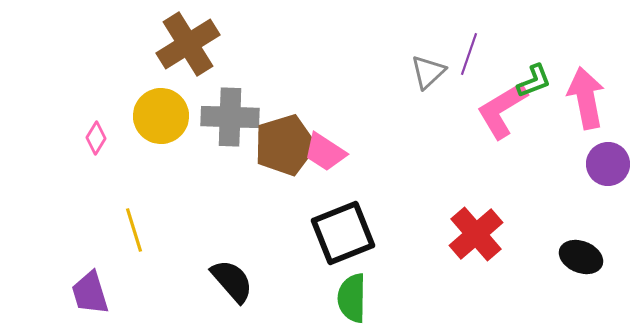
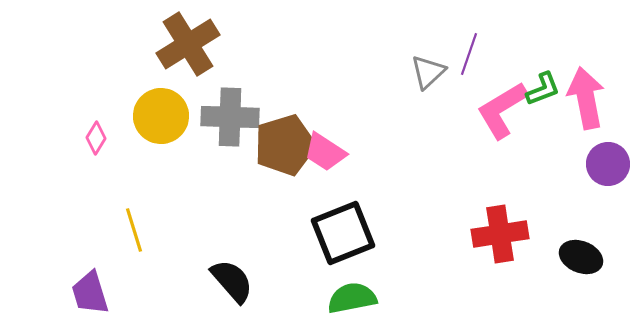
green L-shape: moved 9 px right, 8 px down
red cross: moved 24 px right; rotated 32 degrees clockwise
green semicircle: rotated 78 degrees clockwise
